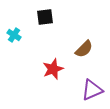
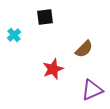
cyan cross: rotated 16 degrees clockwise
